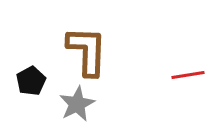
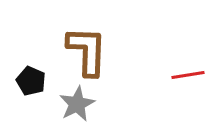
black pentagon: rotated 20 degrees counterclockwise
